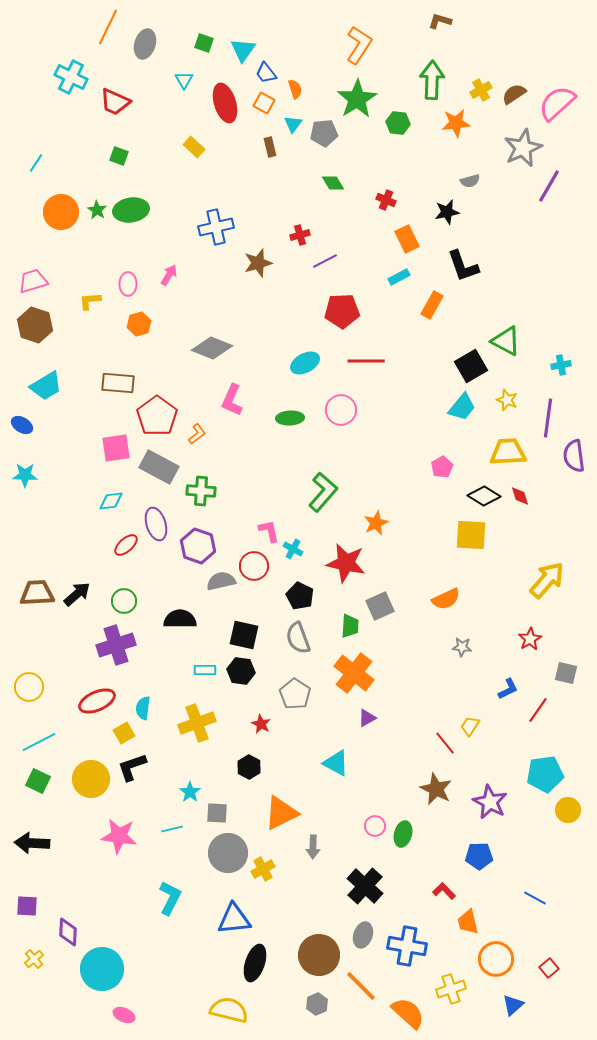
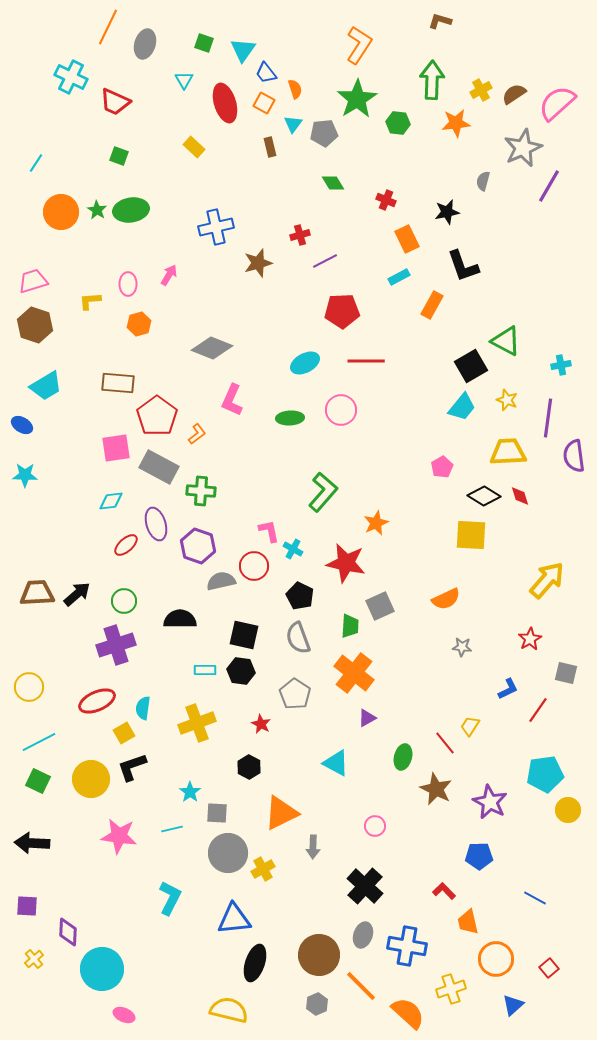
gray semicircle at (470, 181): moved 13 px right; rotated 120 degrees clockwise
green ellipse at (403, 834): moved 77 px up
